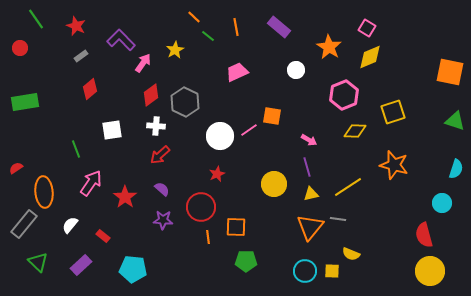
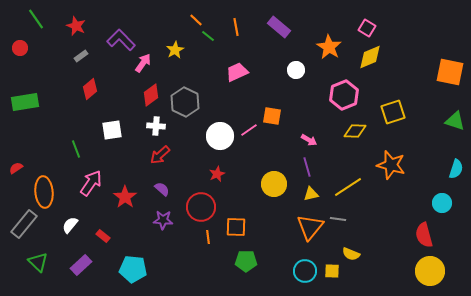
orange line at (194, 17): moved 2 px right, 3 px down
orange star at (394, 165): moved 3 px left
